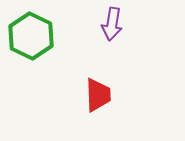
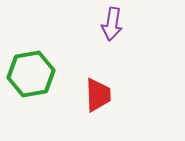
green hexagon: moved 38 px down; rotated 24 degrees clockwise
